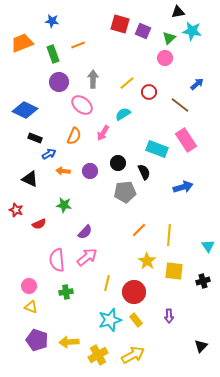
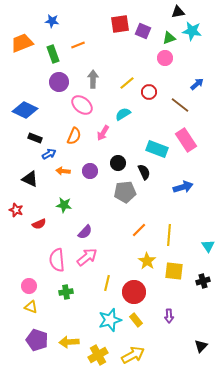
red square at (120, 24): rotated 24 degrees counterclockwise
green triangle at (169, 38): rotated 24 degrees clockwise
